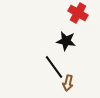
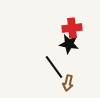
red cross: moved 6 px left, 15 px down; rotated 36 degrees counterclockwise
black star: moved 3 px right, 3 px down
